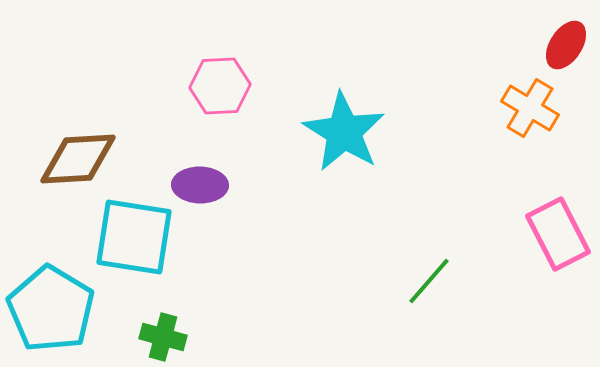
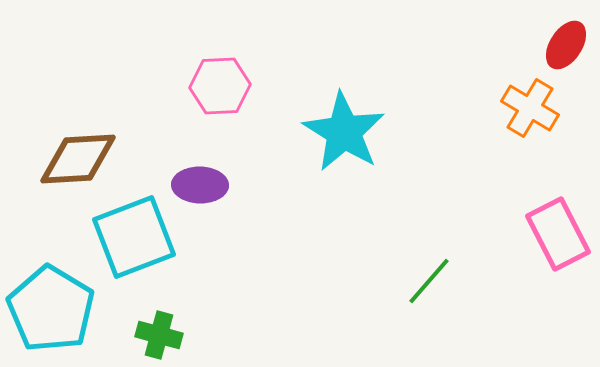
cyan square: rotated 30 degrees counterclockwise
green cross: moved 4 px left, 2 px up
